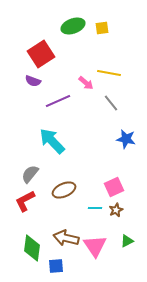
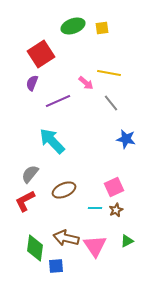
purple semicircle: moved 1 px left, 2 px down; rotated 91 degrees clockwise
green diamond: moved 3 px right
